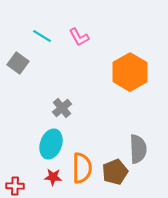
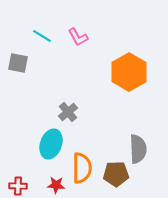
pink L-shape: moved 1 px left
gray square: rotated 25 degrees counterclockwise
orange hexagon: moved 1 px left
gray cross: moved 6 px right, 4 px down
brown pentagon: moved 1 px right, 2 px down; rotated 20 degrees clockwise
red star: moved 3 px right, 8 px down
red cross: moved 3 px right
